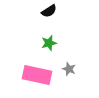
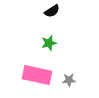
black semicircle: moved 3 px right
gray star: moved 11 px down; rotated 24 degrees counterclockwise
